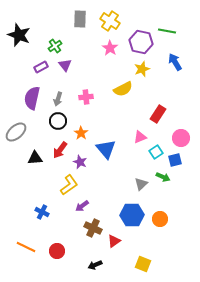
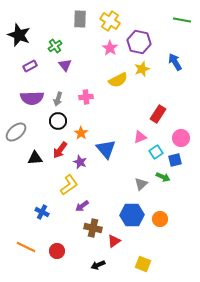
green line: moved 15 px right, 11 px up
purple hexagon: moved 2 px left
purple rectangle: moved 11 px left, 1 px up
yellow semicircle: moved 5 px left, 9 px up
purple semicircle: rotated 105 degrees counterclockwise
brown cross: rotated 12 degrees counterclockwise
black arrow: moved 3 px right
